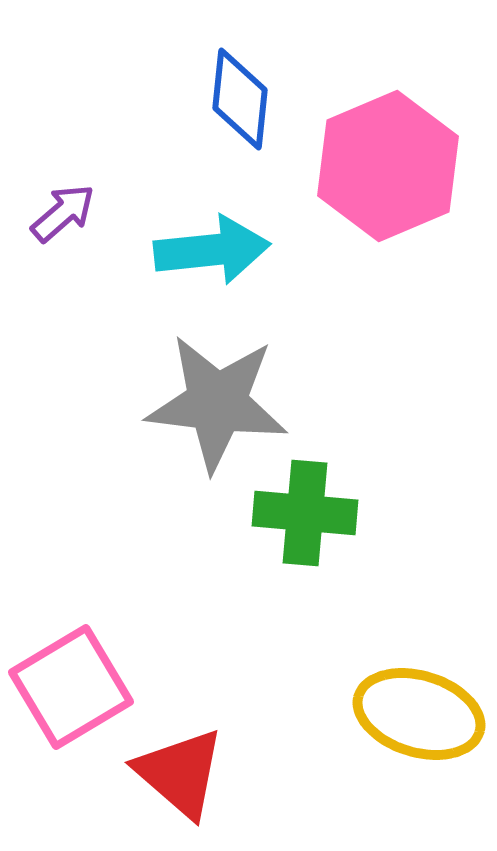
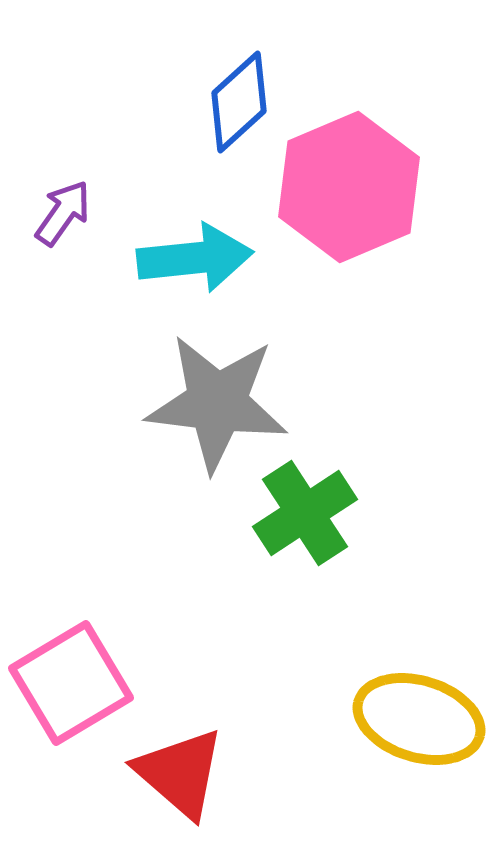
blue diamond: moved 1 px left, 3 px down; rotated 42 degrees clockwise
pink hexagon: moved 39 px left, 21 px down
purple arrow: rotated 14 degrees counterclockwise
cyan arrow: moved 17 px left, 8 px down
green cross: rotated 38 degrees counterclockwise
pink square: moved 4 px up
yellow ellipse: moved 5 px down
